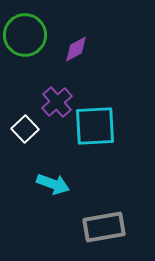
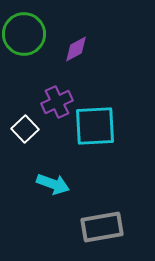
green circle: moved 1 px left, 1 px up
purple cross: rotated 16 degrees clockwise
gray rectangle: moved 2 px left
